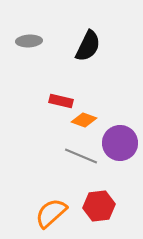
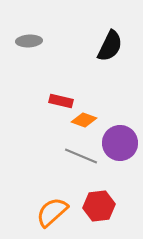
black semicircle: moved 22 px right
orange semicircle: moved 1 px right, 1 px up
